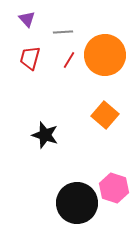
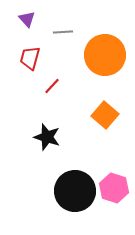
red line: moved 17 px left, 26 px down; rotated 12 degrees clockwise
black star: moved 2 px right, 2 px down
black circle: moved 2 px left, 12 px up
